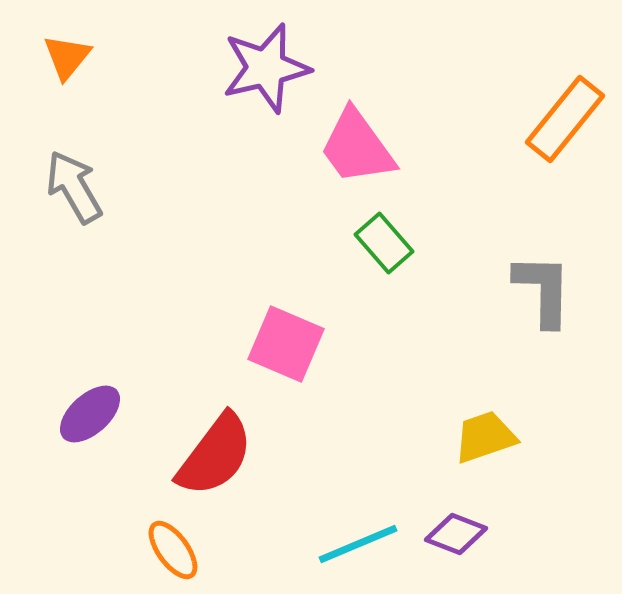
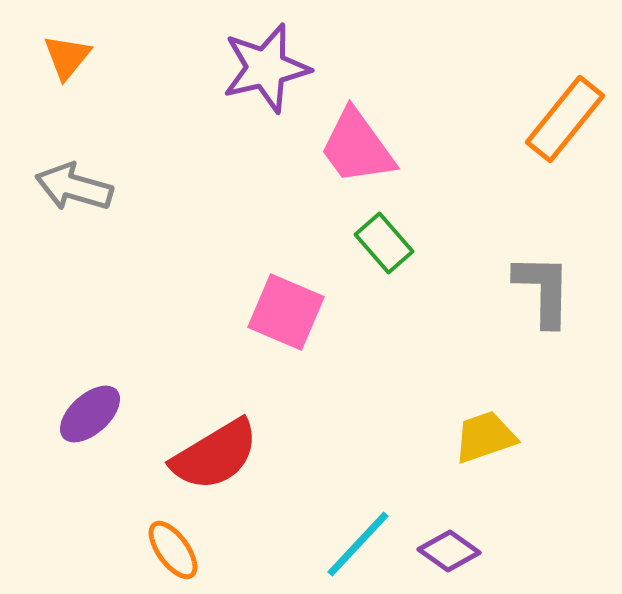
gray arrow: rotated 44 degrees counterclockwise
pink square: moved 32 px up
red semicircle: rotated 22 degrees clockwise
purple diamond: moved 7 px left, 17 px down; rotated 14 degrees clockwise
cyan line: rotated 24 degrees counterclockwise
